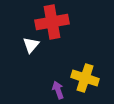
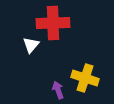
red cross: moved 1 px right, 1 px down; rotated 8 degrees clockwise
